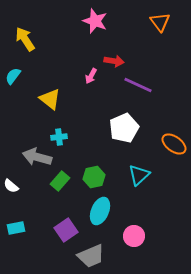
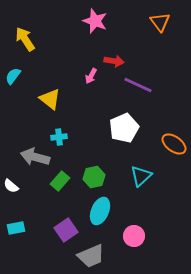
gray arrow: moved 2 px left
cyan triangle: moved 2 px right, 1 px down
